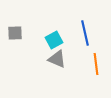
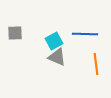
blue line: moved 1 px down; rotated 75 degrees counterclockwise
cyan square: moved 1 px down
gray triangle: moved 2 px up
